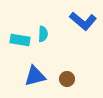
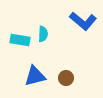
brown circle: moved 1 px left, 1 px up
